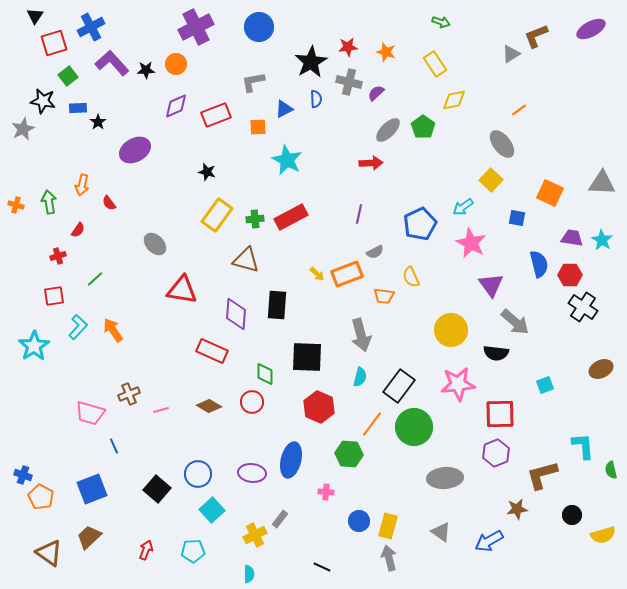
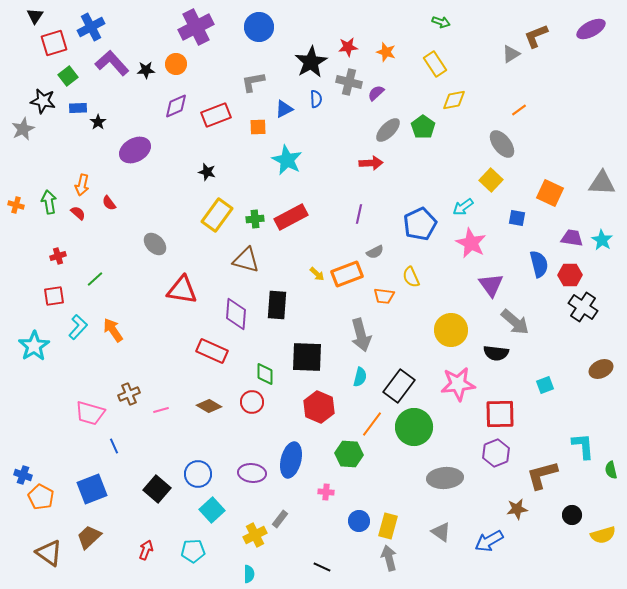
red semicircle at (78, 230): moved 17 px up; rotated 84 degrees counterclockwise
